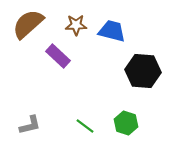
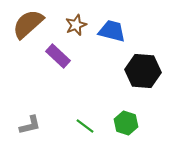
brown star: rotated 20 degrees counterclockwise
